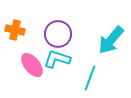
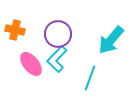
cyan L-shape: rotated 64 degrees counterclockwise
pink ellipse: moved 1 px left, 1 px up
